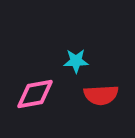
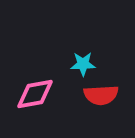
cyan star: moved 7 px right, 3 px down
